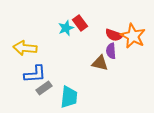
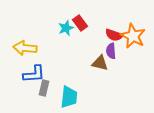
blue L-shape: moved 1 px left
gray rectangle: rotated 42 degrees counterclockwise
